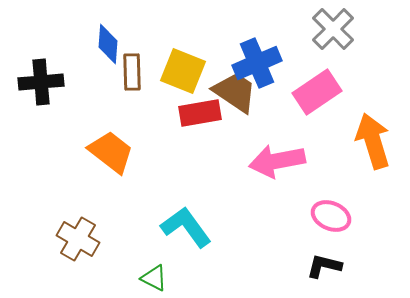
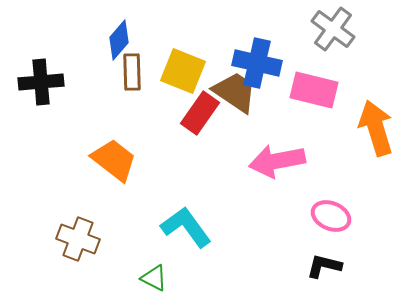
gray cross: rotated 9 degrees counterclockwise
blue diamond: moved 11 px right, 4 px up; rotated 36 degrees clockwise
blue cross: rotated 36 degrees clockwise
pink rectangle: moved 3 px left, 2 px up; rotated 48 degrees clockwise
red rectangle: rotated 45 degrees counterclockwise
orange arrow: moved 3 px right, 13 px up
orange trapezoid: moved 3 px right, 8 px down
brown cross: rotated 9 degrees counterclockwise
